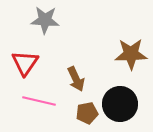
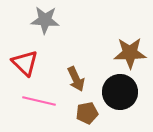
brown star: moved 1 px left, 1 px up
red triangle: rotated 20 degrees counterclockwise
black circle: moved 12 px up
